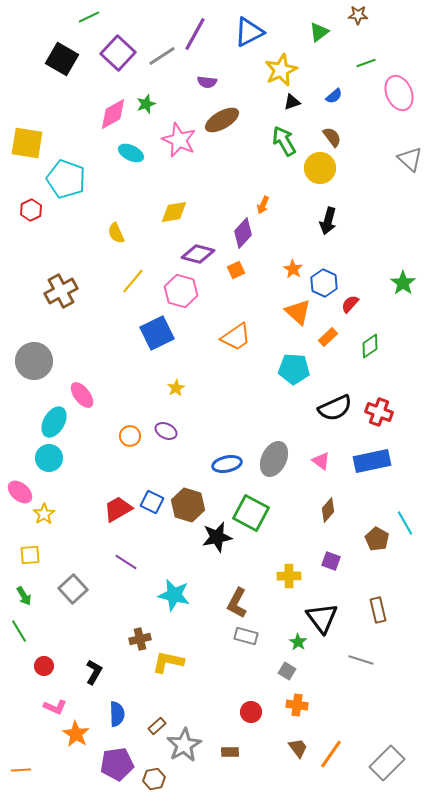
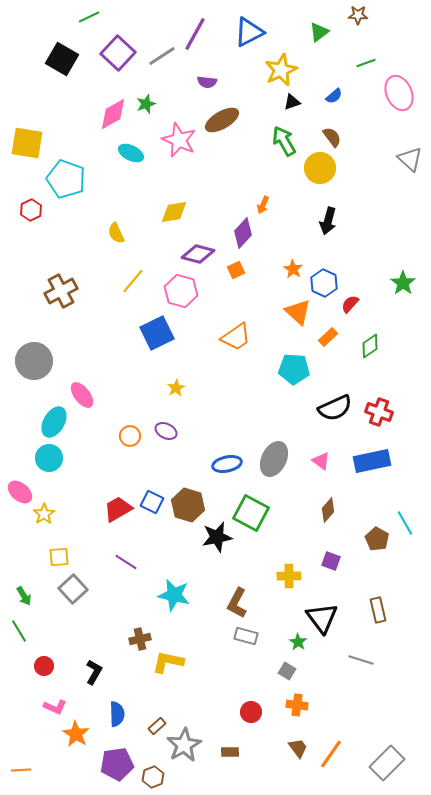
yellow square at (30, 555): moved 29 px right, 2 px down
brown hexagon at (154, 779): moved 1 px left, 2 px up; rotated 10 degrees counterclockwise
